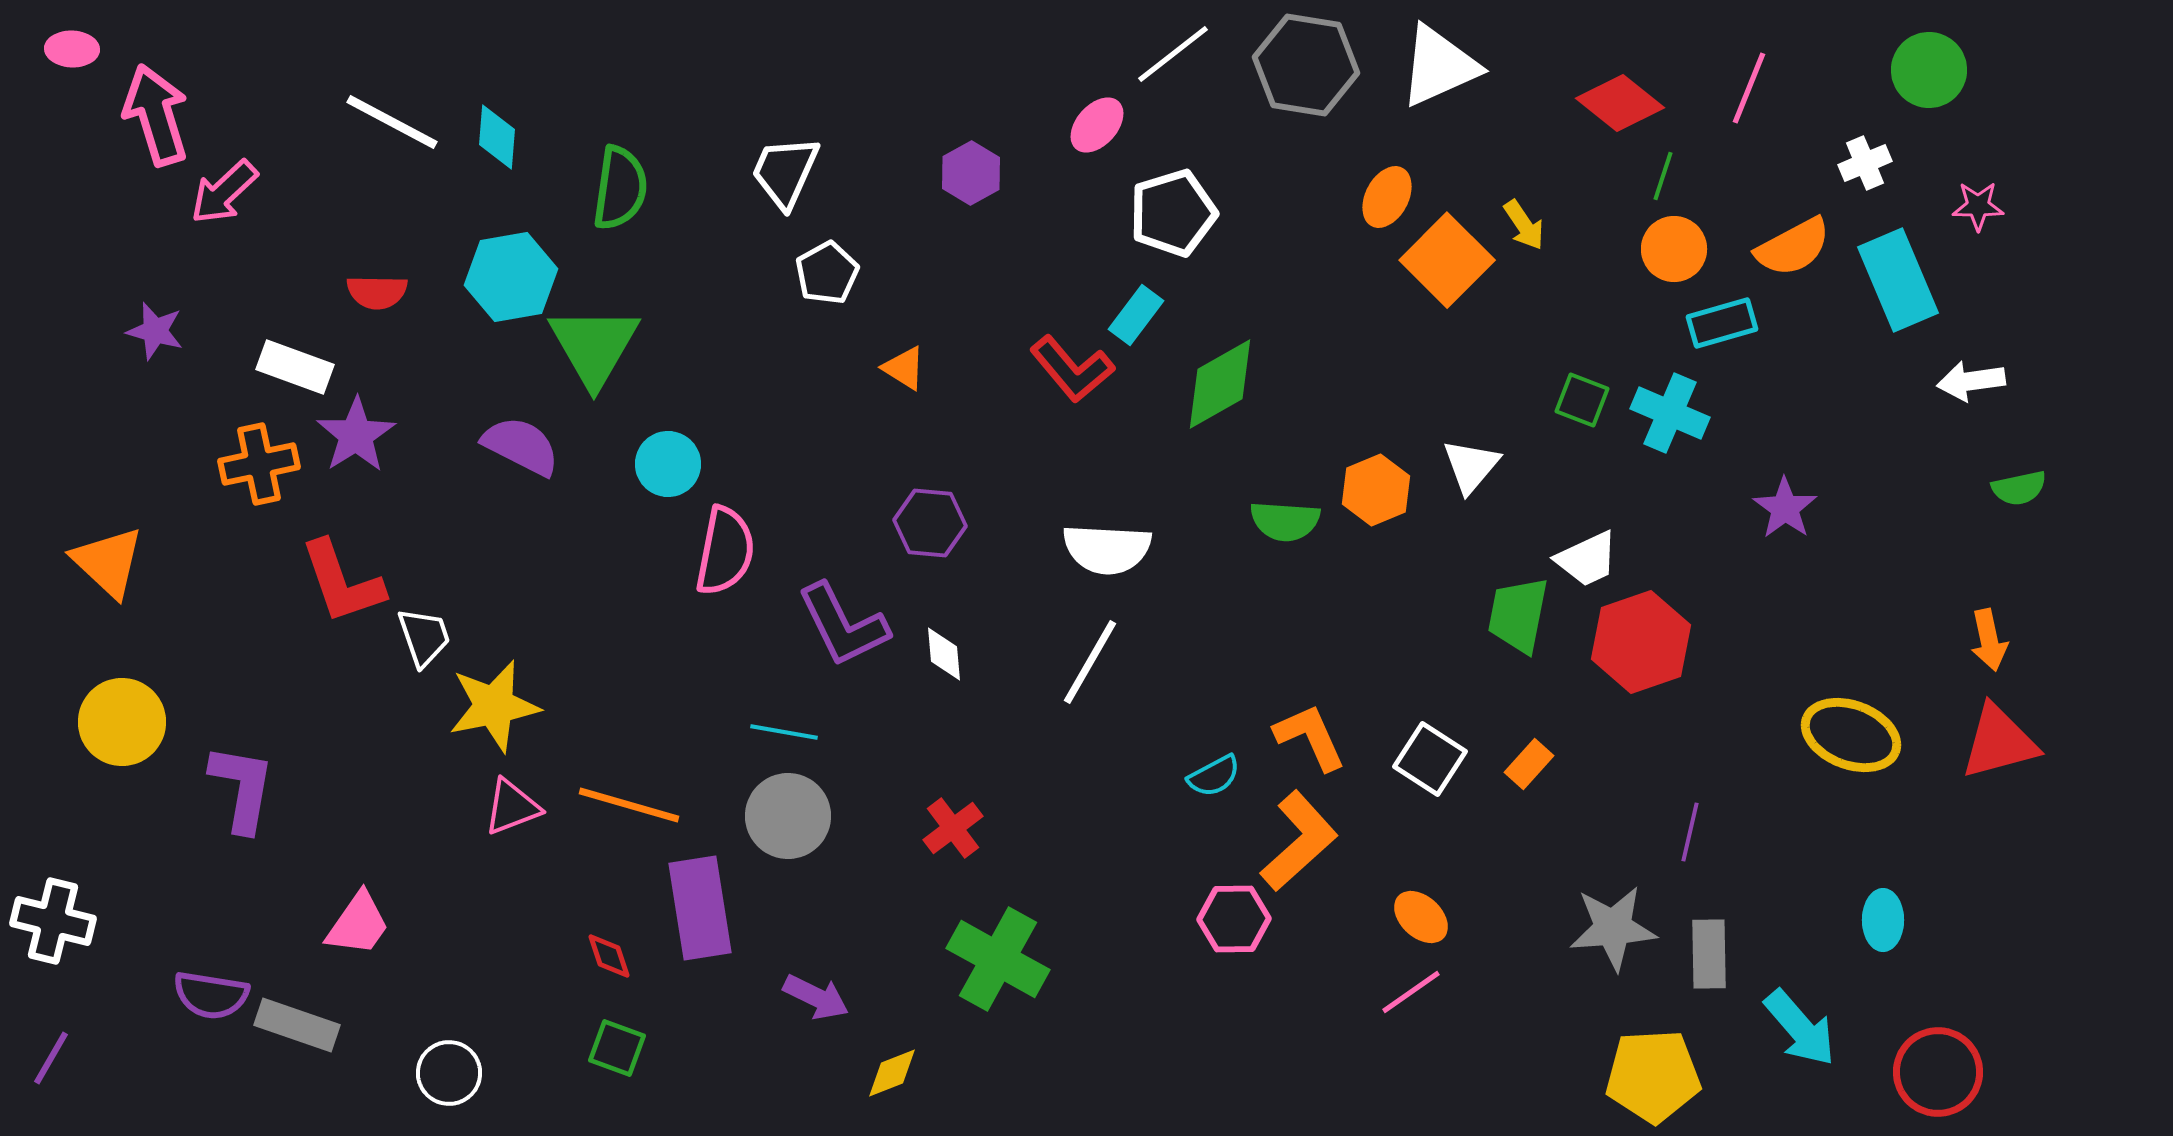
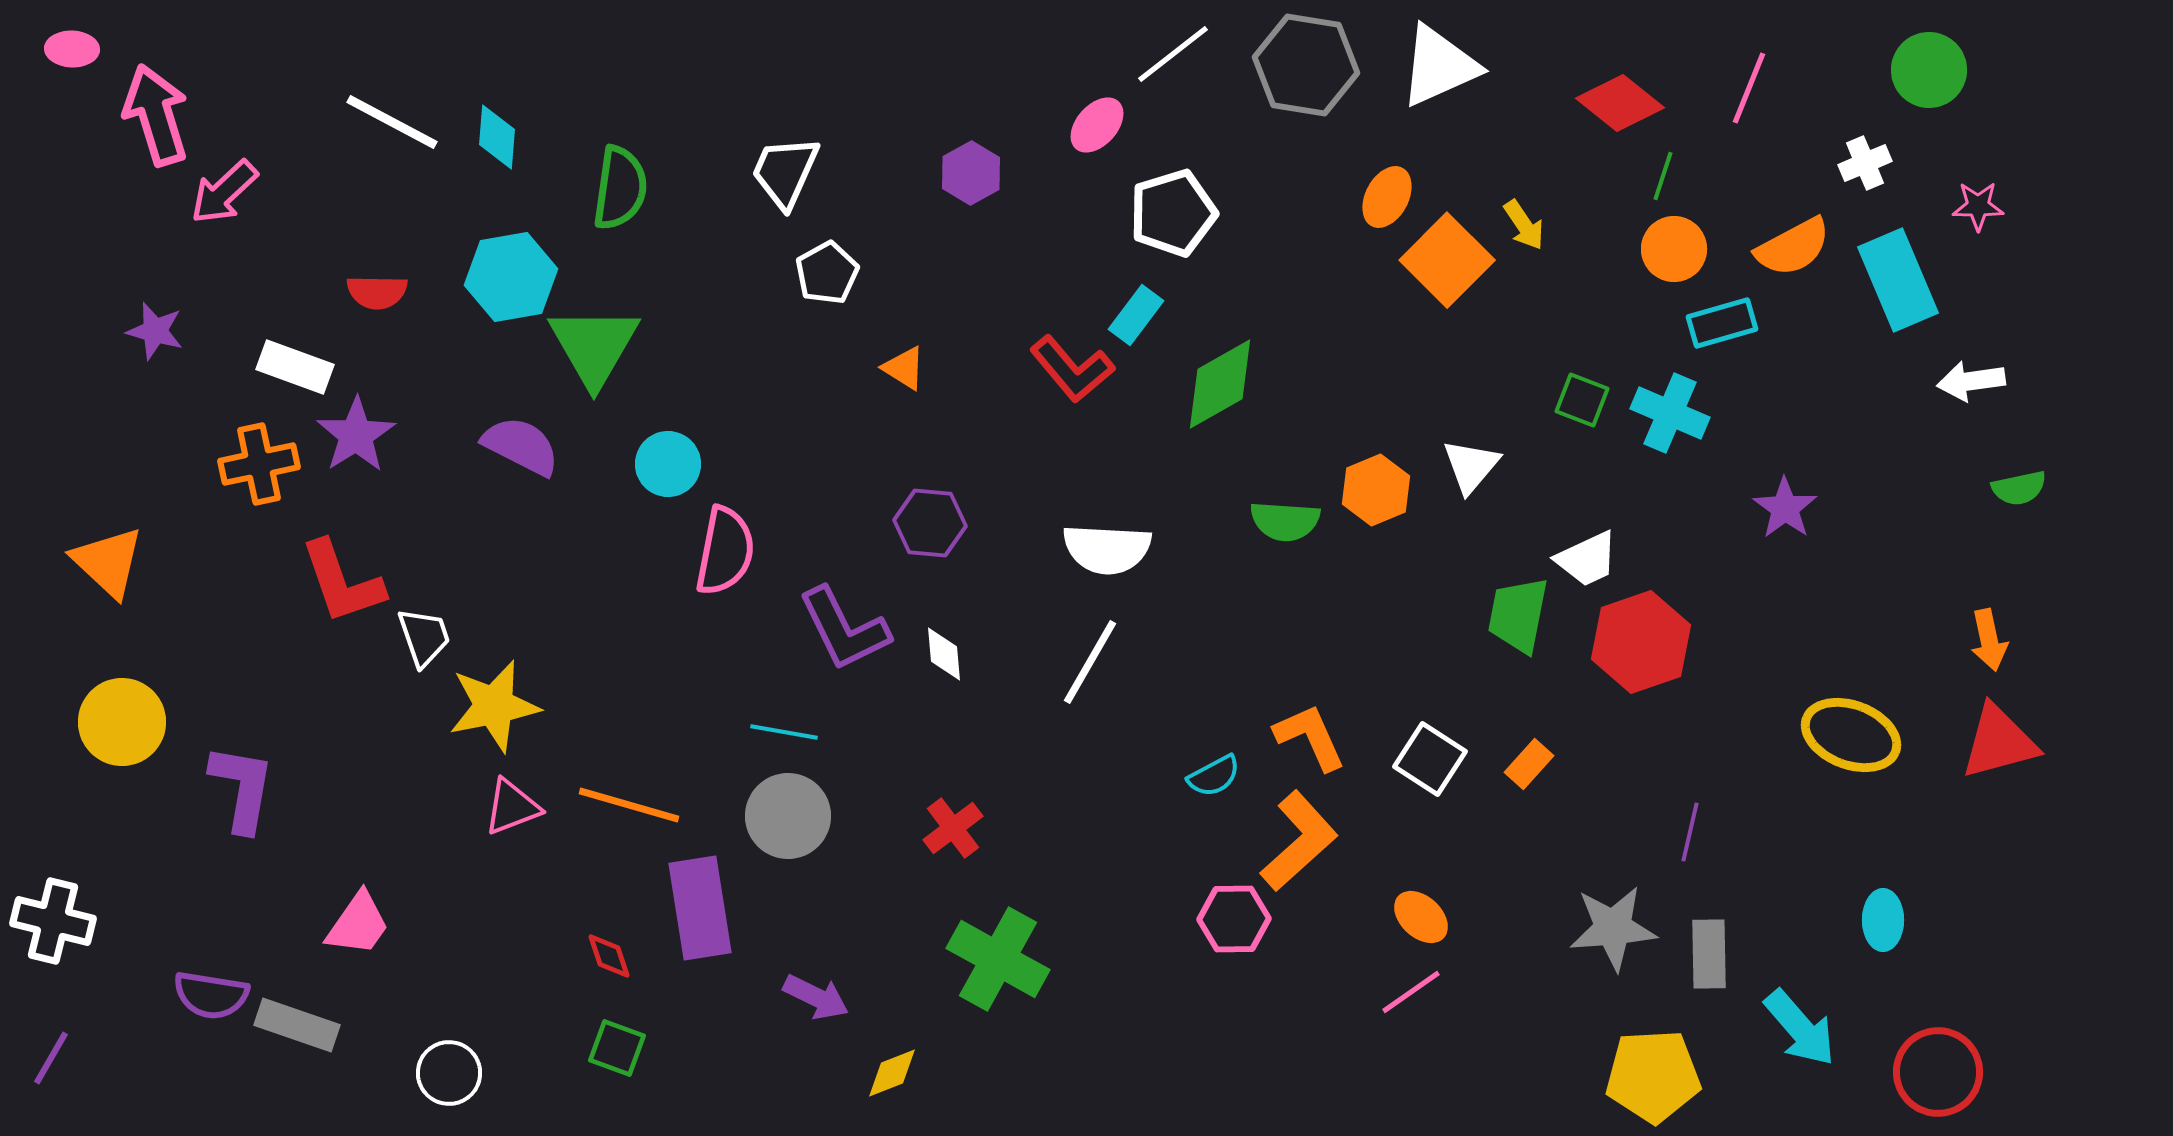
purple L-shape at (843, 625): moved 1 px right, 4 px down
